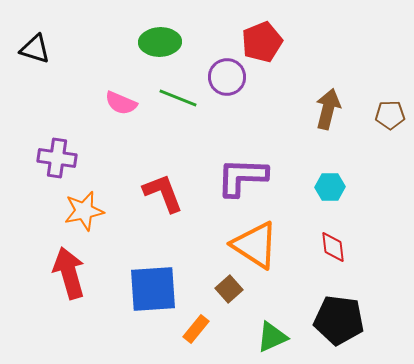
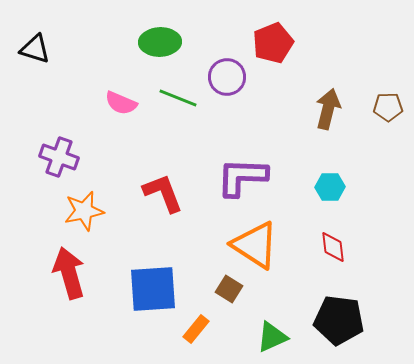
red pentagon: moved 11 px right, 1 px down
brown pentagon: moved 2 px left, 8 px up
purple cross: moved 2 px right, 1 px up; rotated 12 degrees clockwise
brown square: rotated 16 degrees counterclockwise
